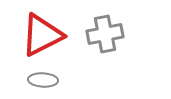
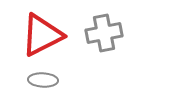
gray cross: moved 1 px left, 1 px up
